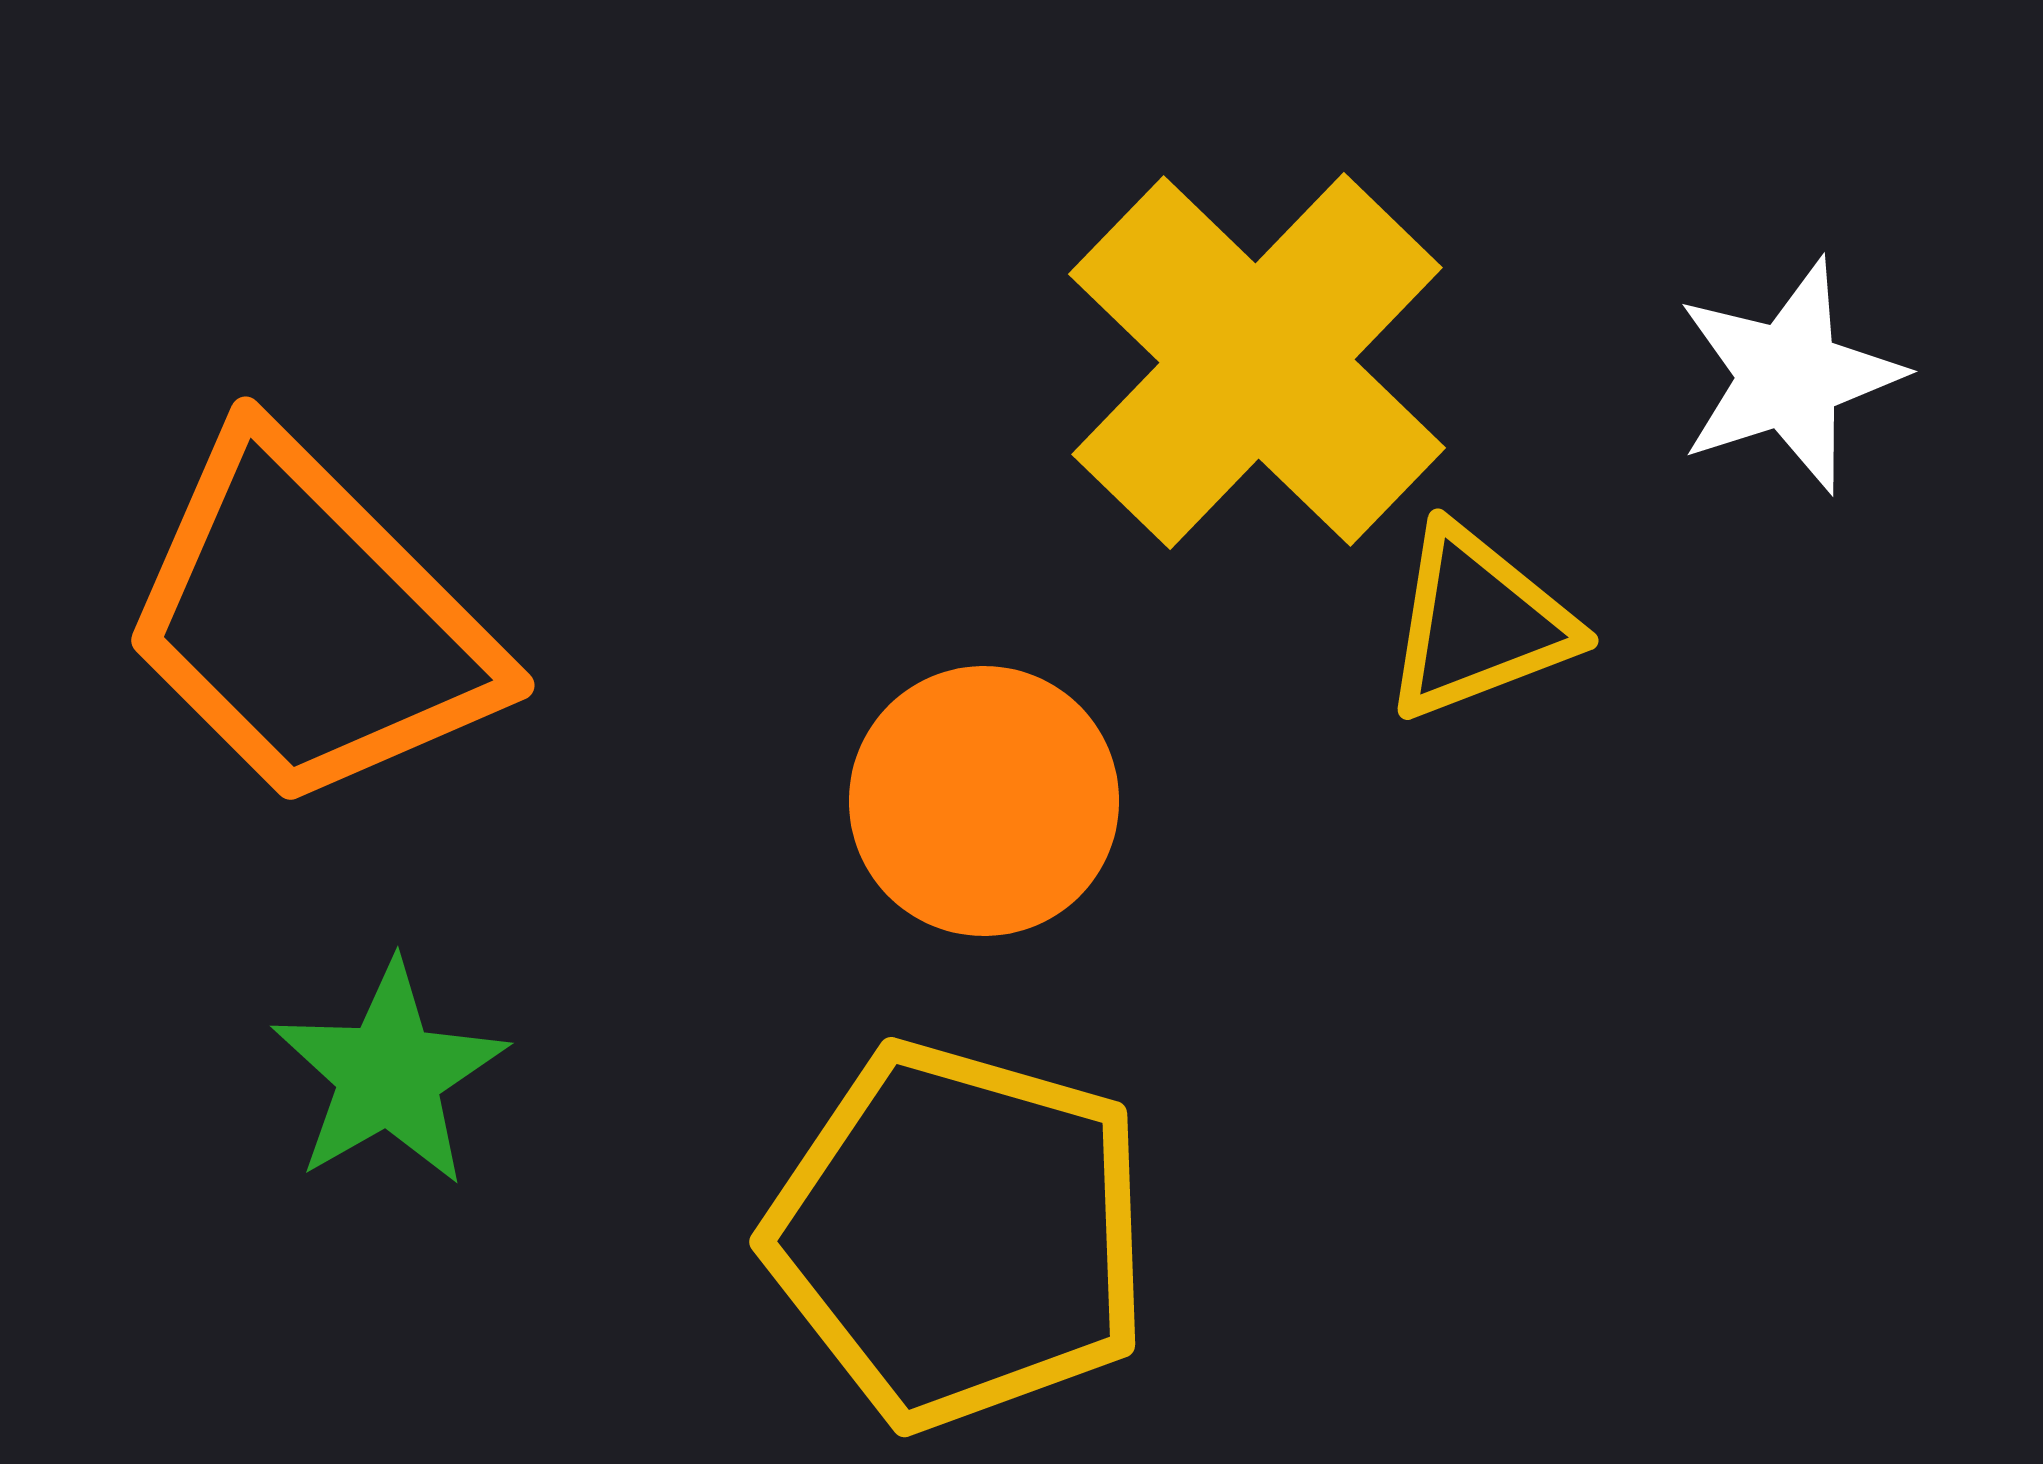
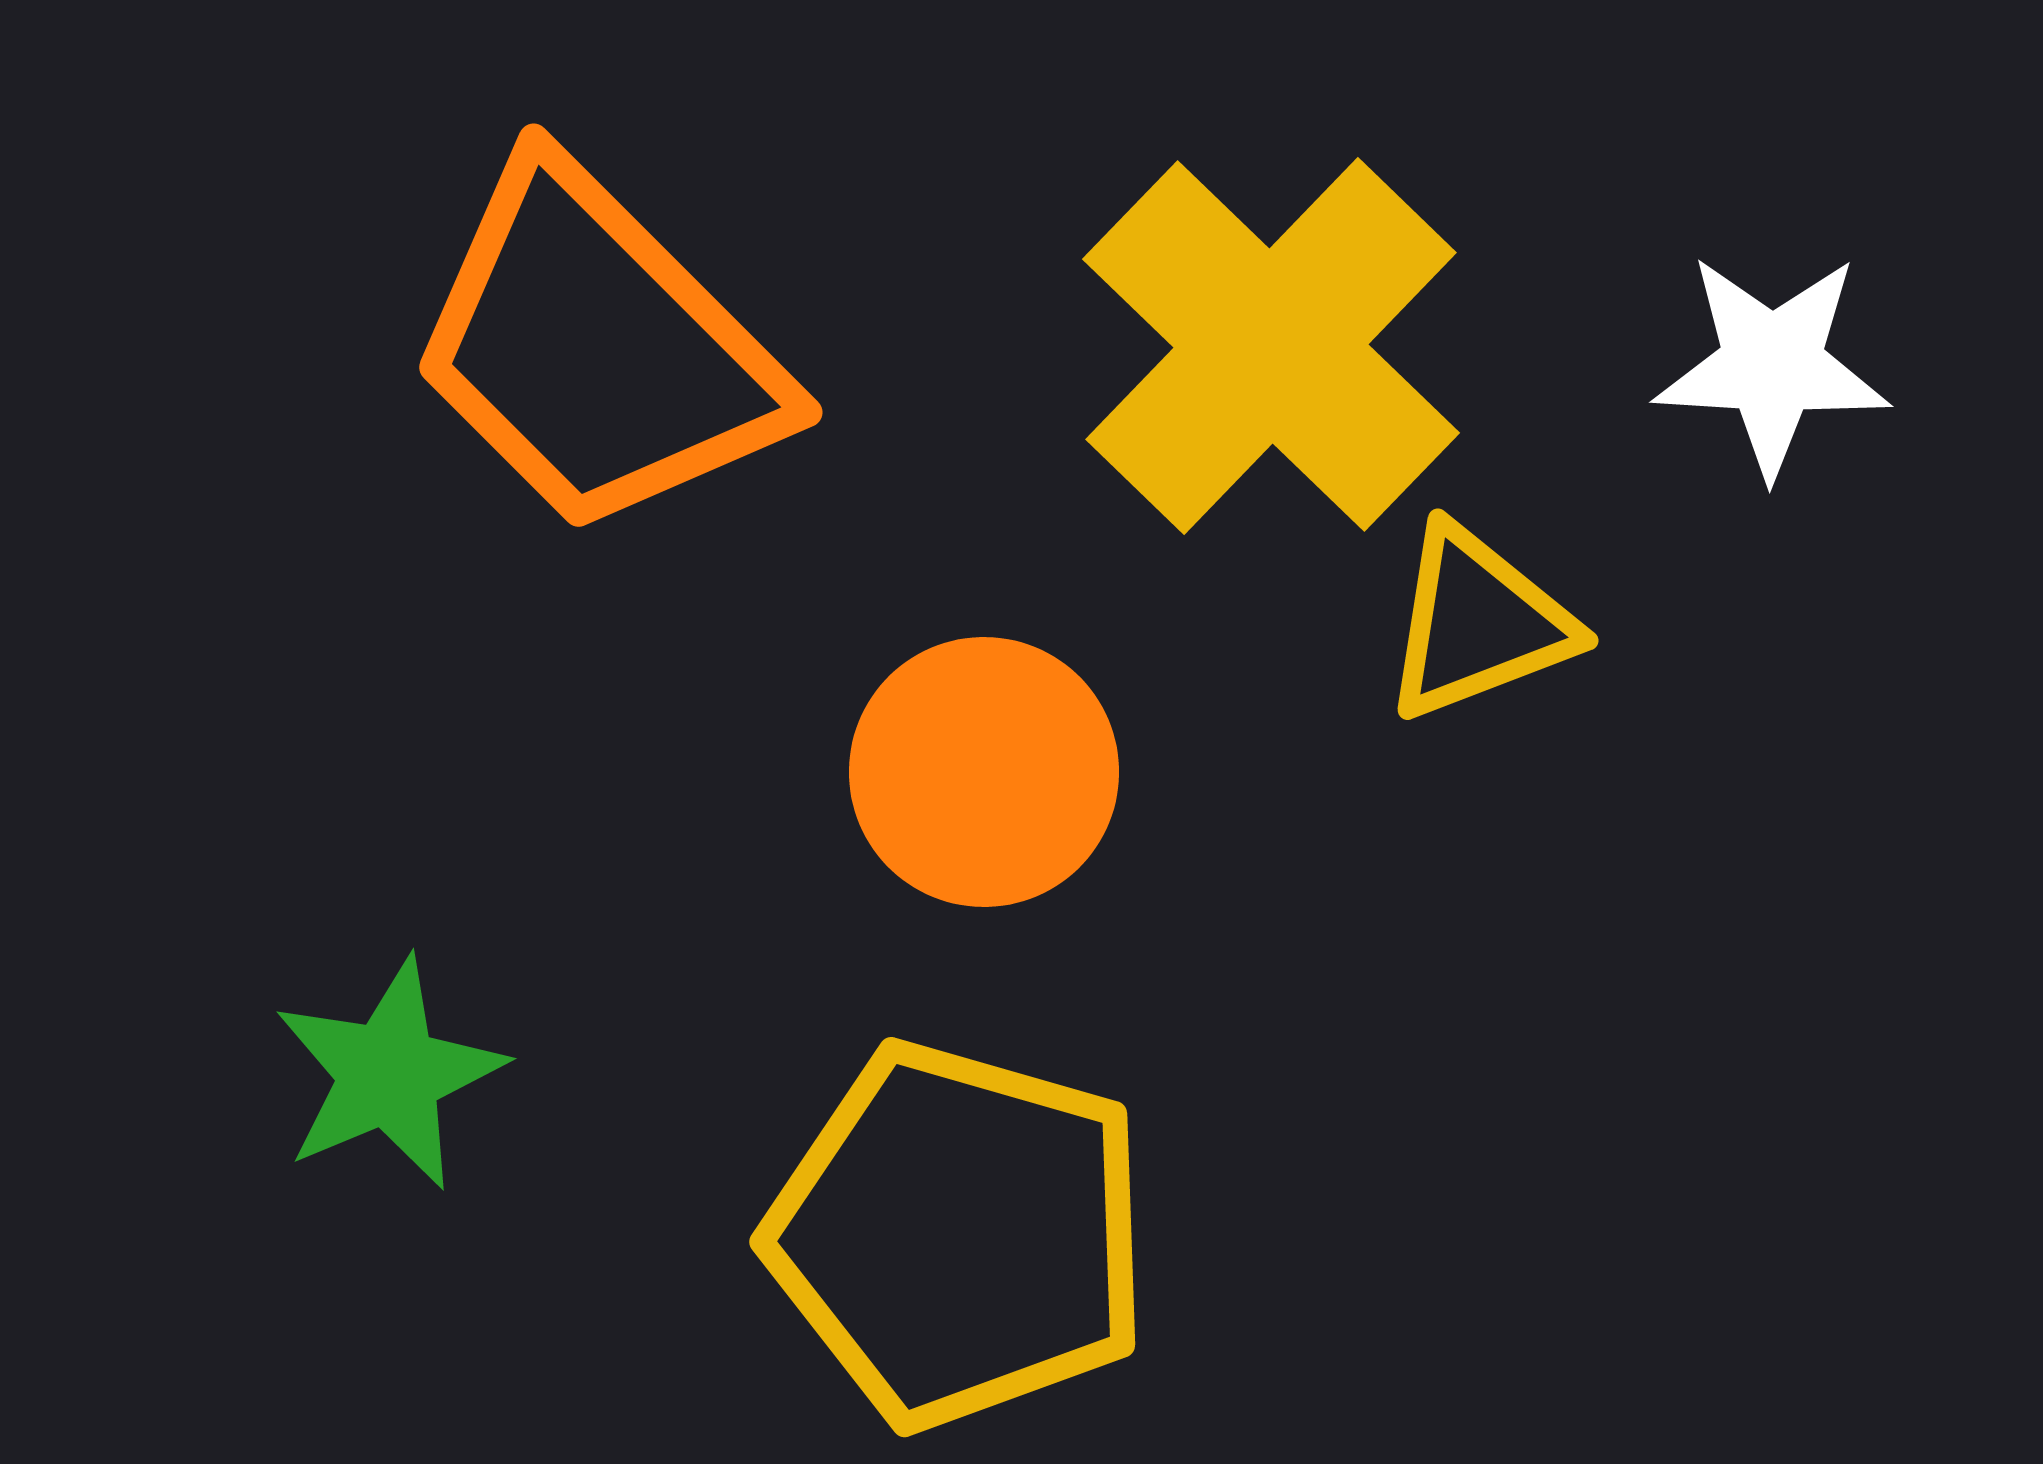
yellow cross: moved 14 px right, 15 px up
white star: moved 17 px left, 11 px up; rotated 21 degrees clockwise
orange trapezoid: moved 288 px right, 273 px up
orange circle: moved 29 px up
green star: rotated 7 degrees clockwise
